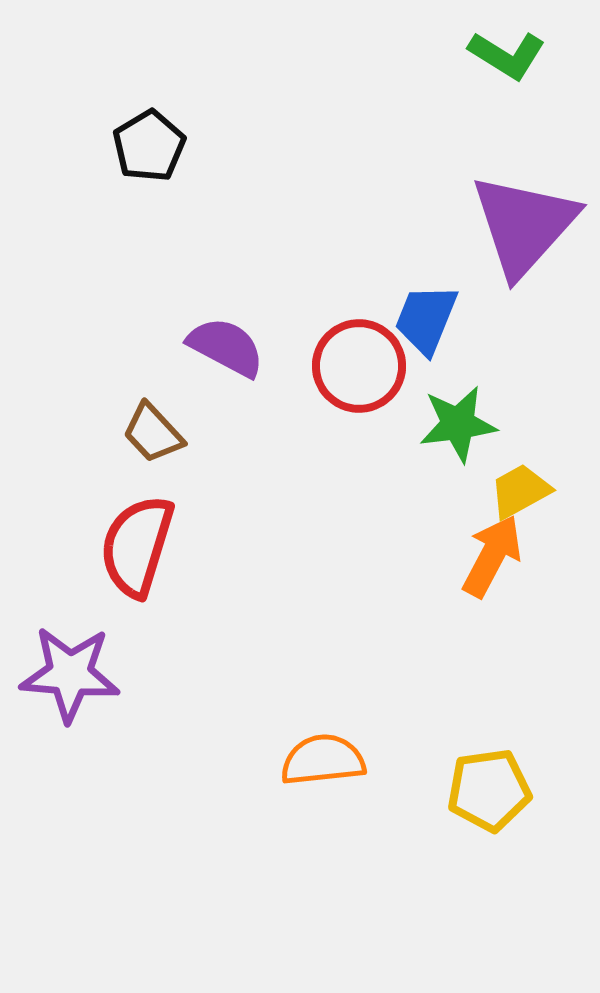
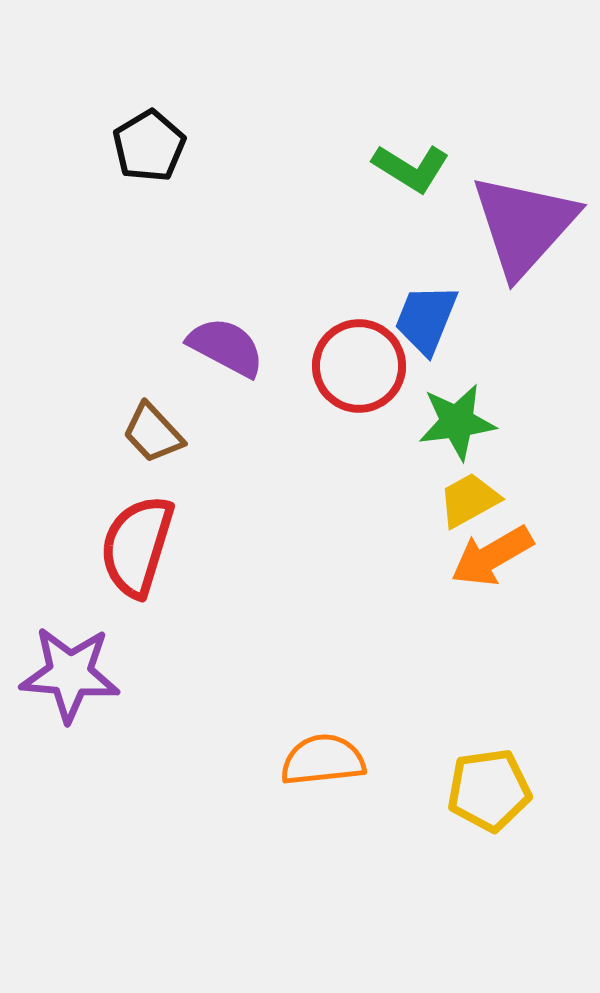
green L-shape: moved 96 px left, 113 px down
green star: moved 1 px left, 2 px up
yellow trapezoid: moved 51 px left, 9 px down
orange arrow: rotated 148 degrees counterclockwise
